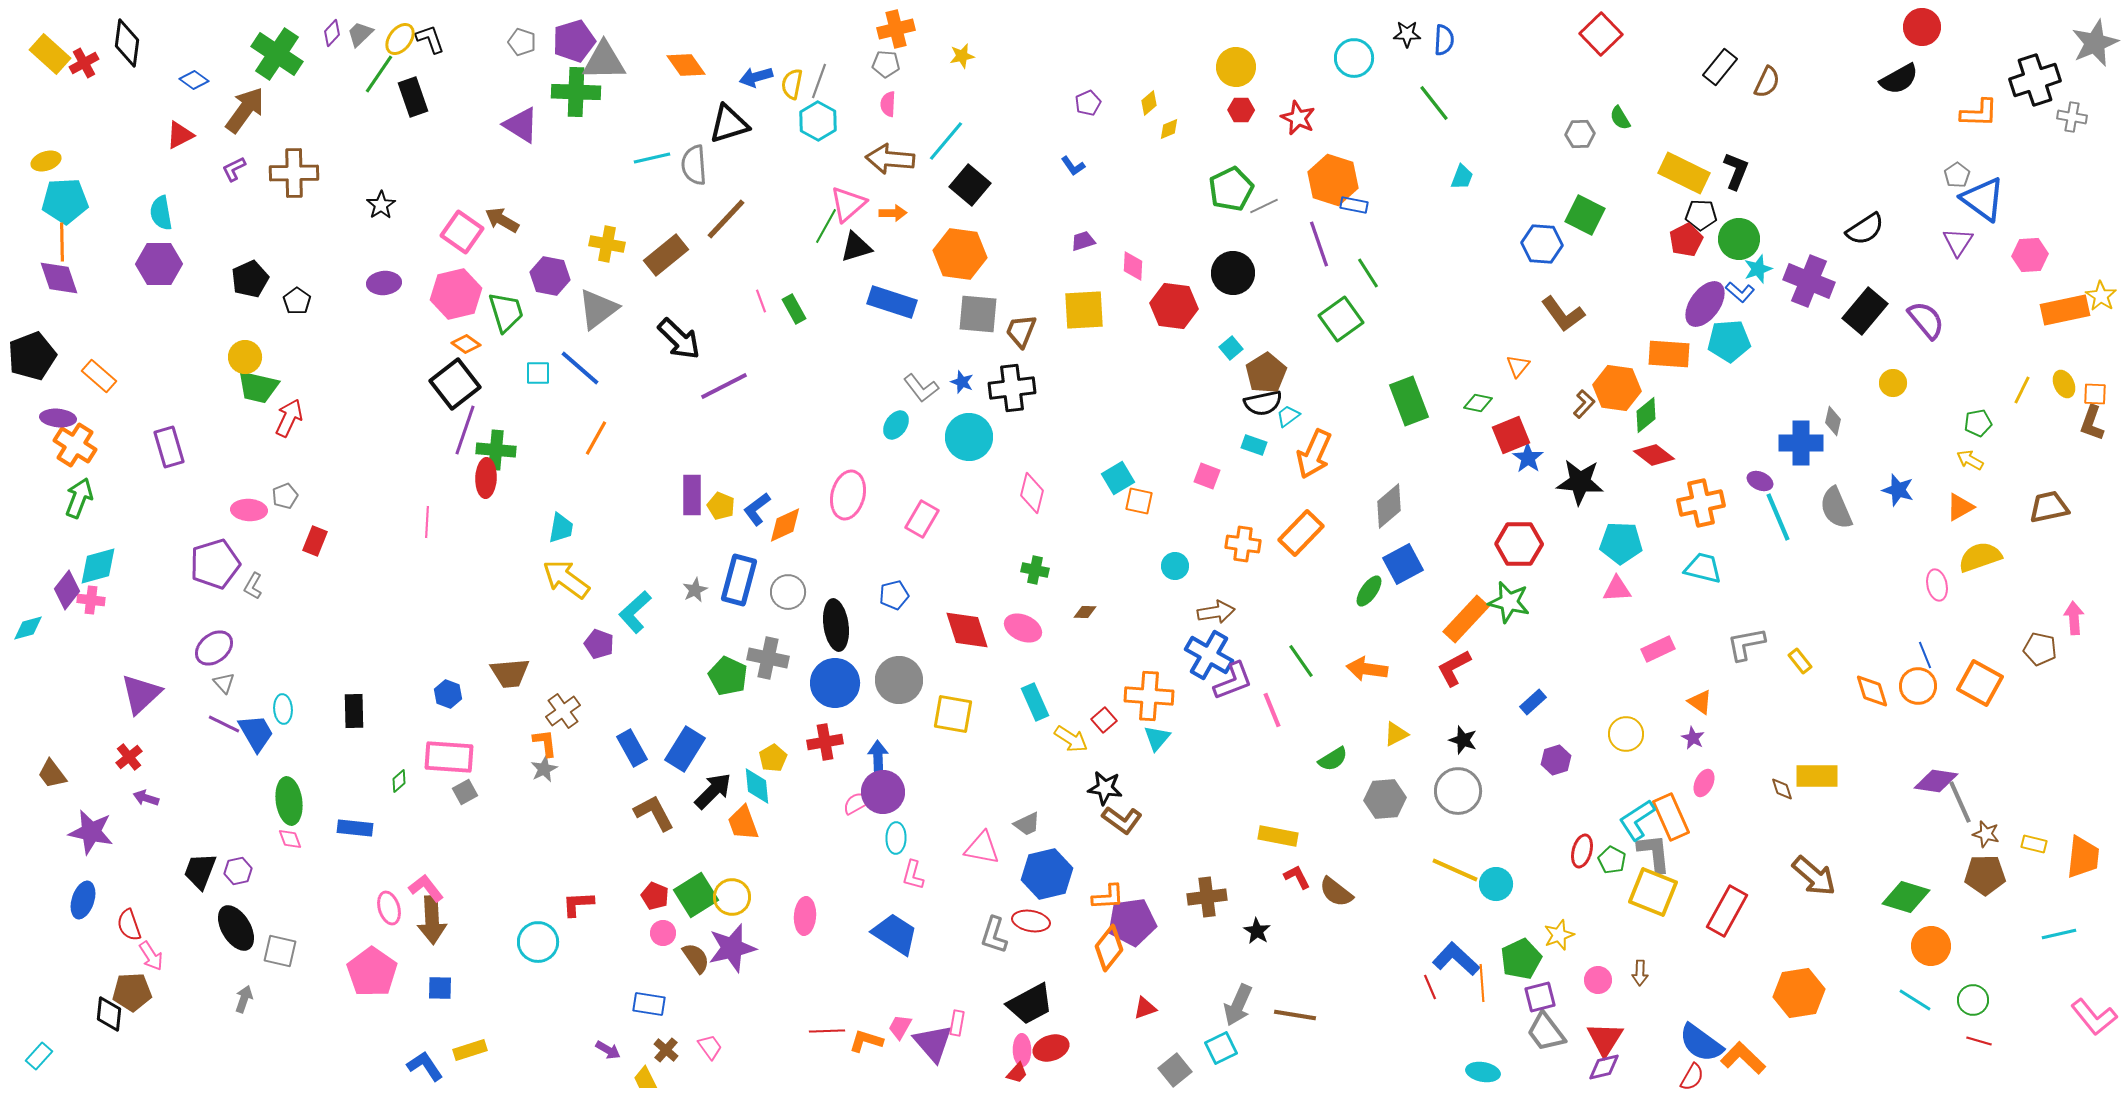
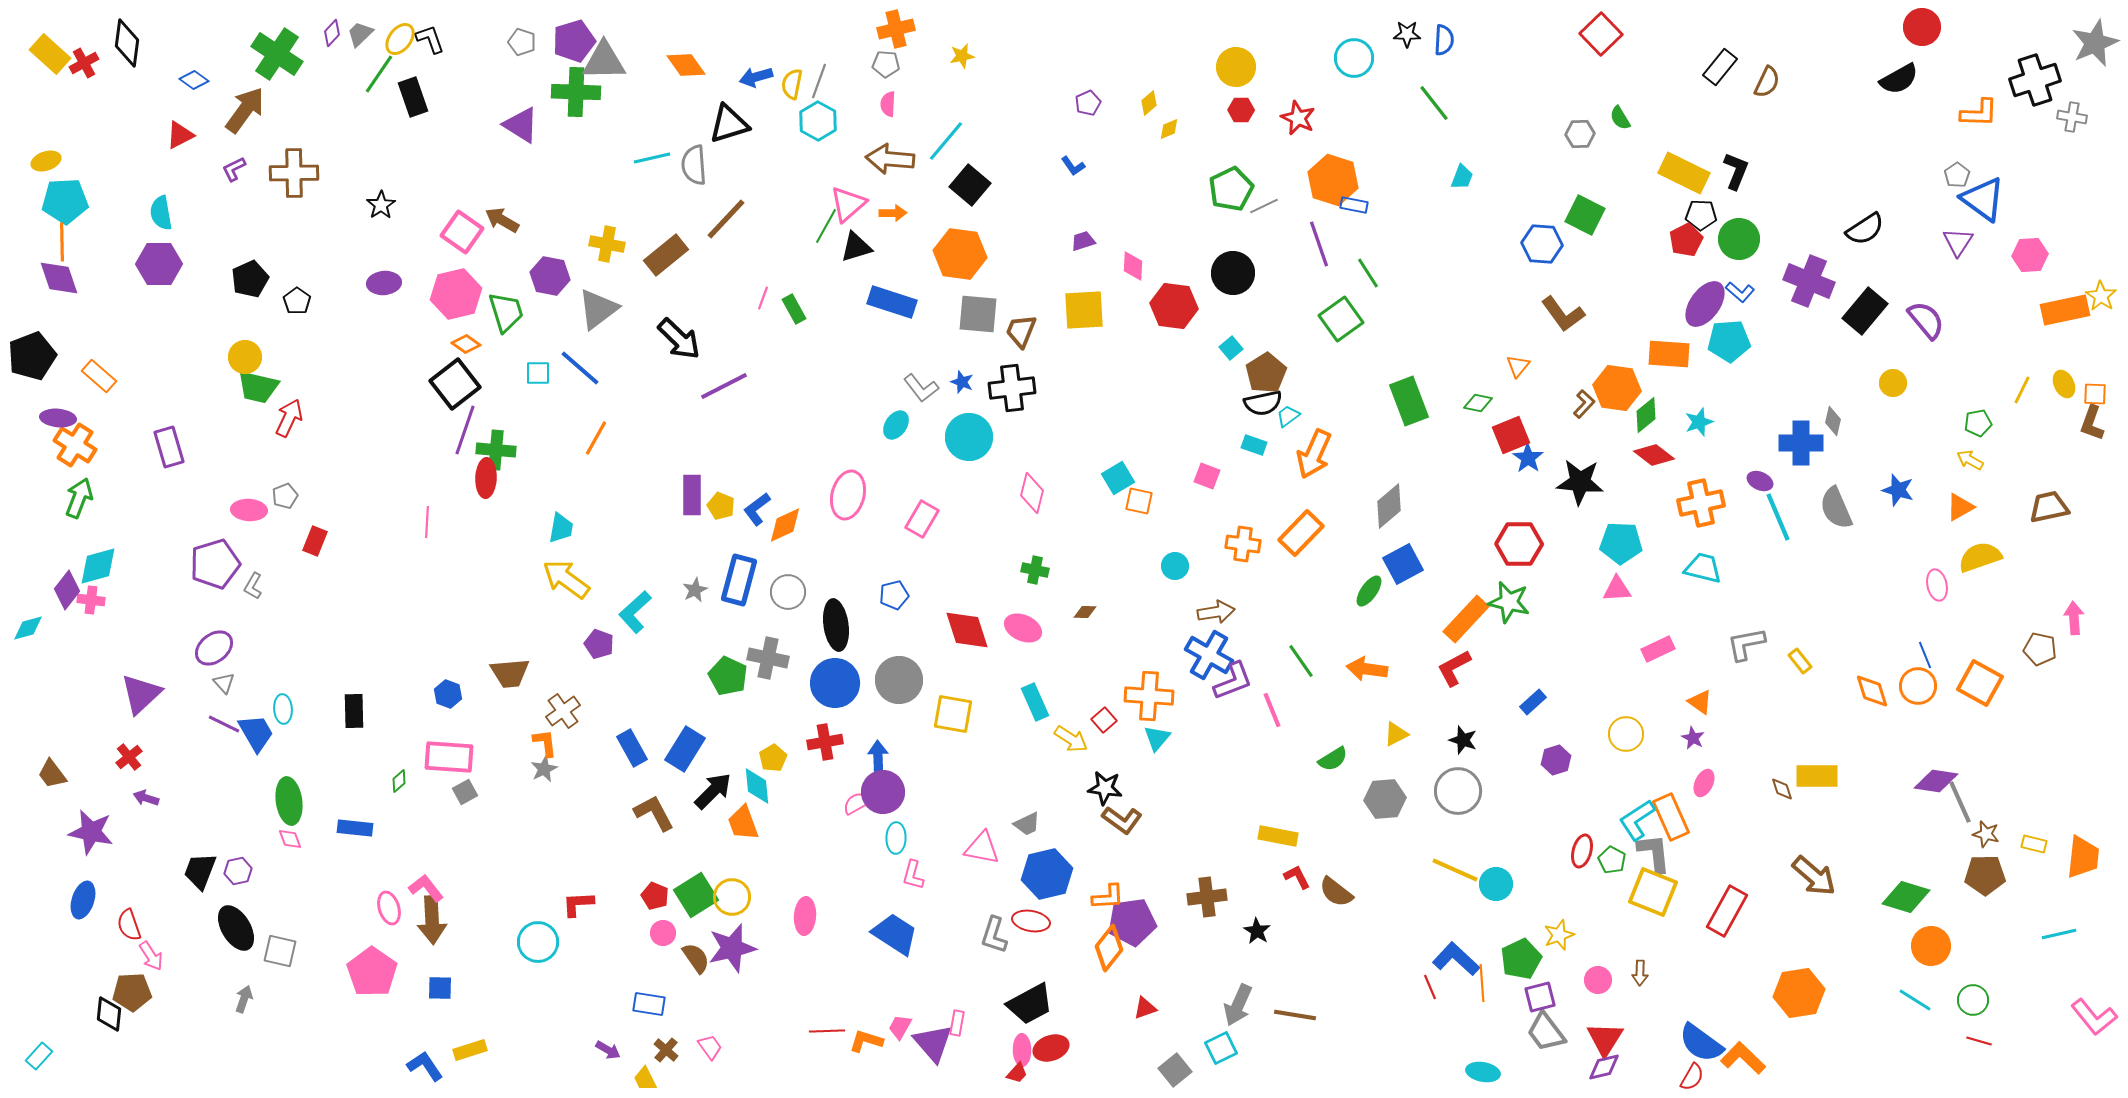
cyan star at (1758, 269): moved 59 px left, 153 px down
pink line at (761, 301): moved 2 px right, 3 px up; rotated 40 degrees clockwise
